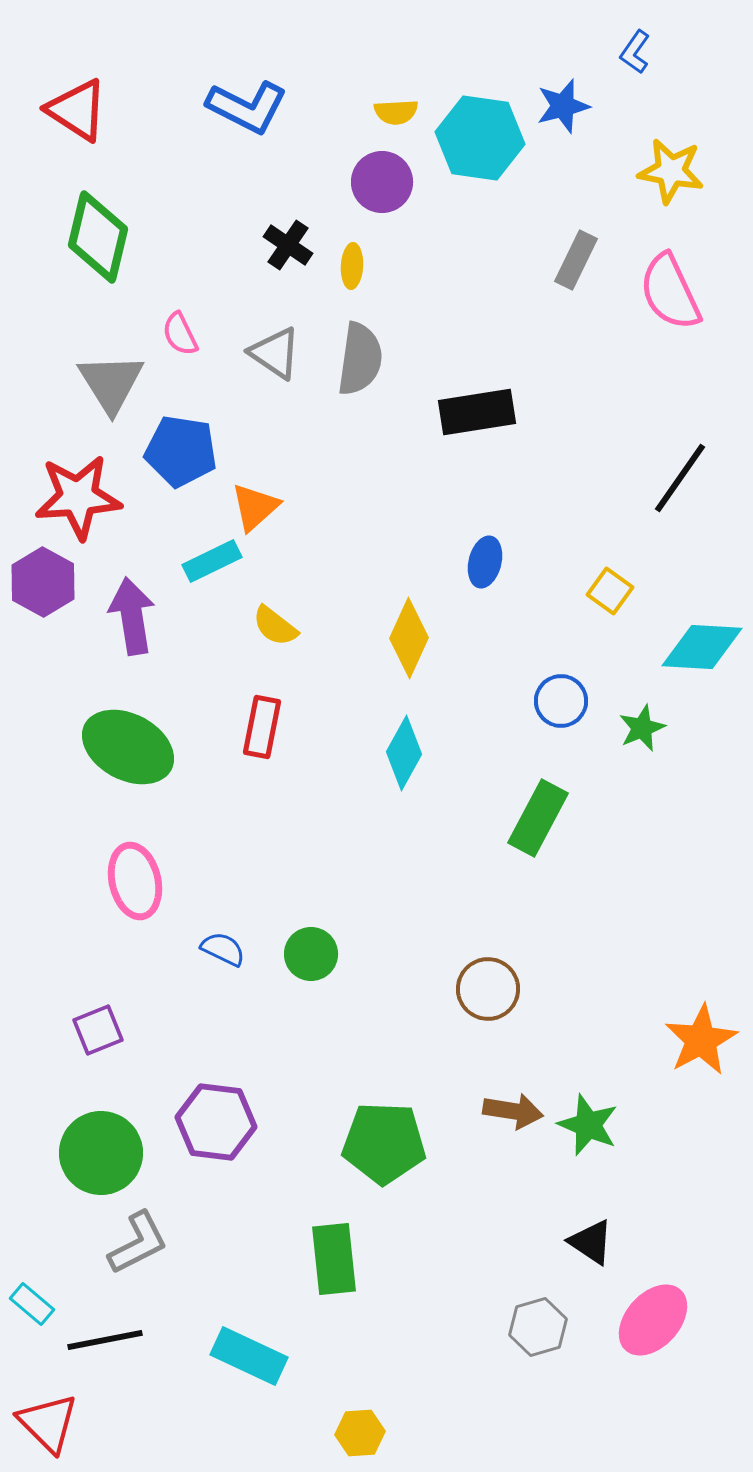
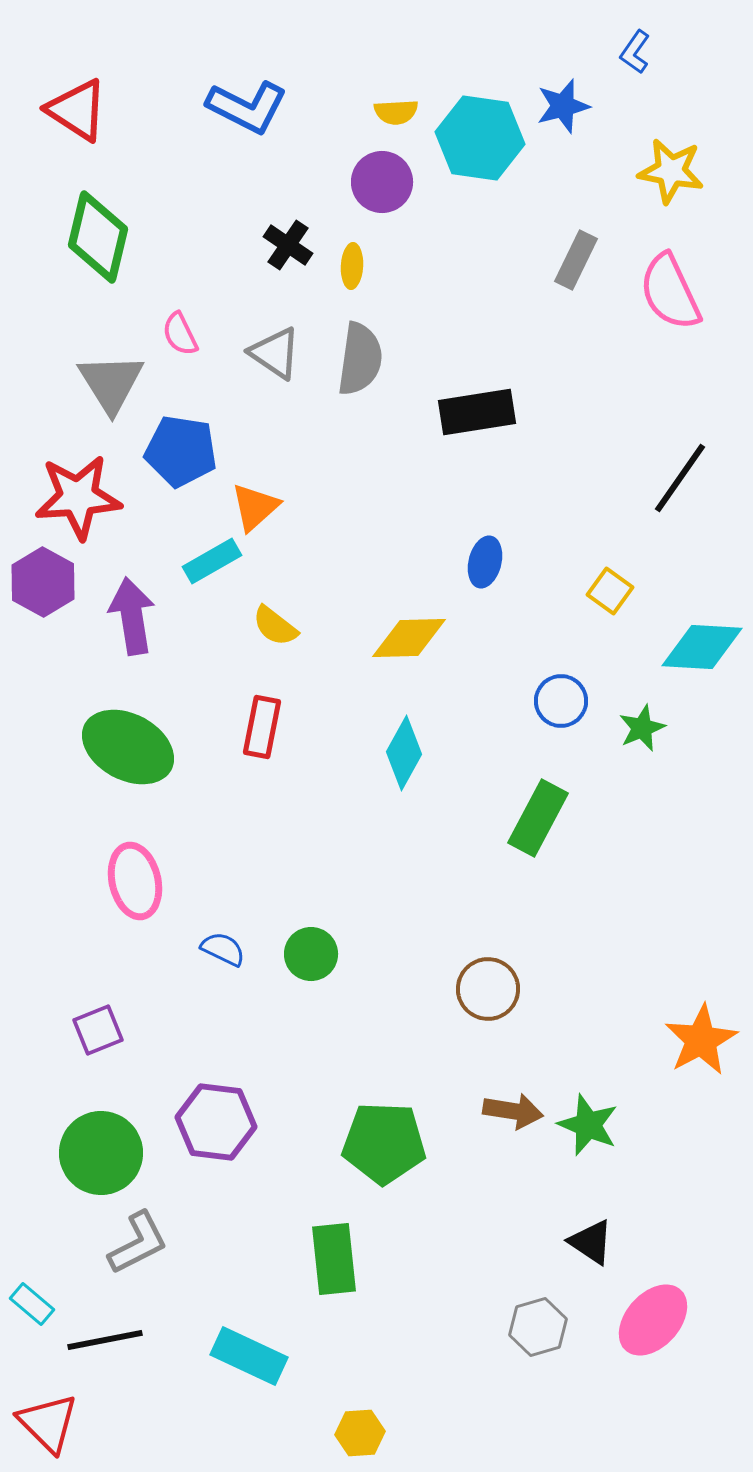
cyan rectangle at (212, 561): rotated 4 degrees counterclockwise
yellow diamond at (409, 638): rotated 64 degrees clockwise
